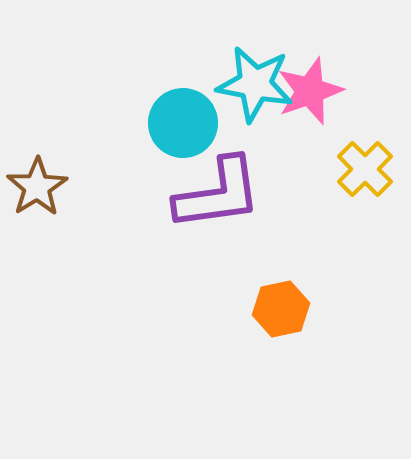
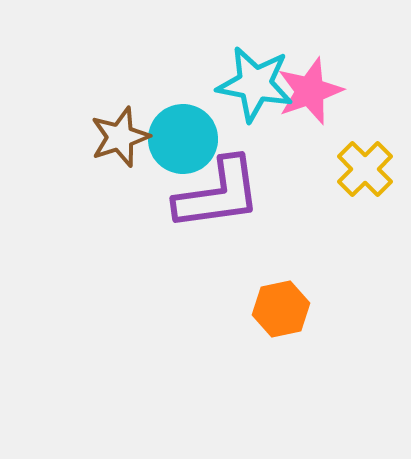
cyan circle: moved 16 px down
brown star: moved 83 px right, 50 px up; rotated 14 degrees clockwise
